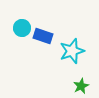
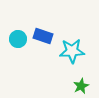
cyan circle: moved 4 px left, 11 px down
cyan star: rotated 15 degrees clockwise
